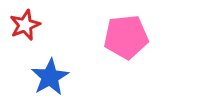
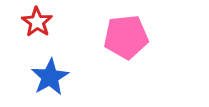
red star: moved 12 px right, 3 px up; rotated 16 degrees counterclockwise
